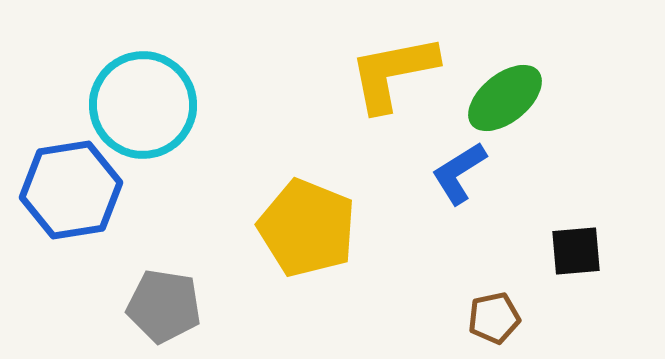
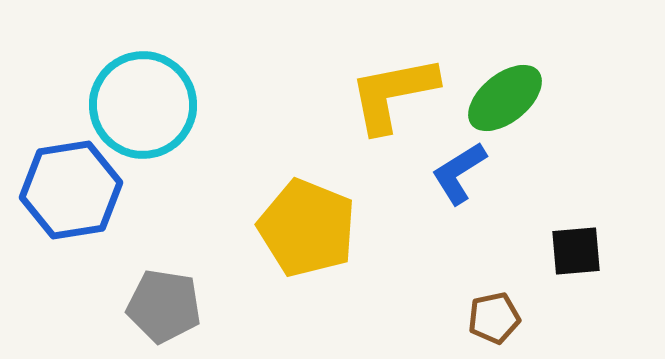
yellow L-shape: moved 21 px down
